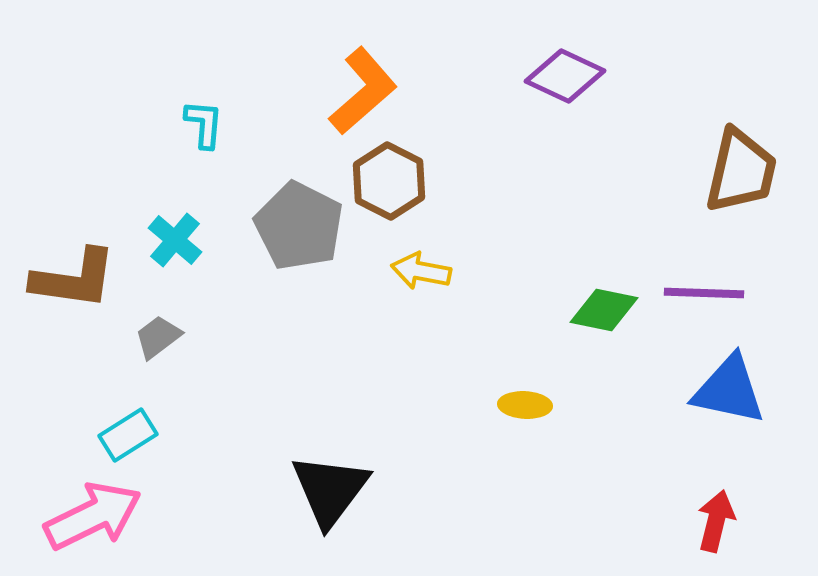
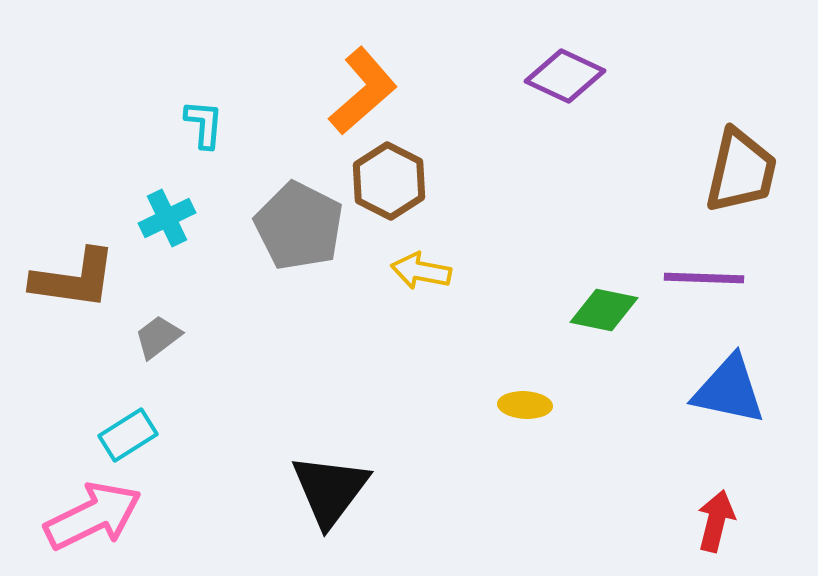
cyan cross: moved 8 px left, 22 px up; rotated 24 degrees clockwise
purple line: moved 15 px up
